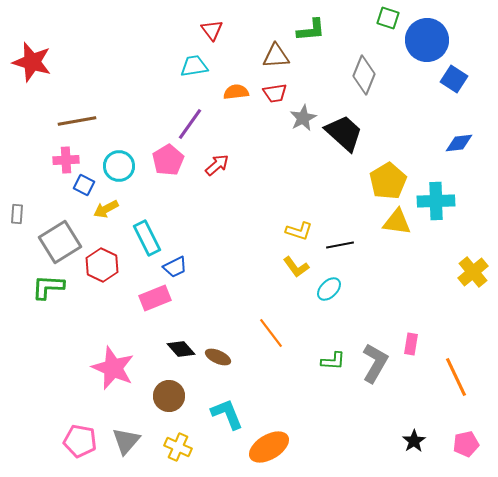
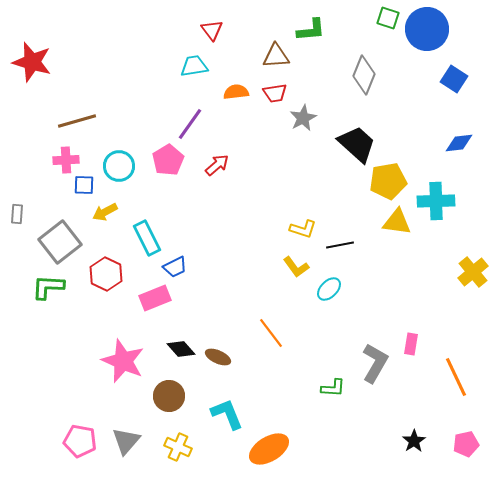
blue circle at (427, 40): moved 11 px up
brown line at (77, 121): rotated 6 degrees counterclockwise
black trapezoid at (344, 133): moved 13 px right, 11 px down
yellow pentagon at (388, 181): rotated 21 degrees clockwise
blue square at (84, 185): rotated 25 degrees counterclockwise
yellow arrow at (106, 209): moved 1 px left, 3 px down
yellow L-shape at (299, 231): moved 4 px right, 2 px up
gray square at (60, 242): rotated 6 degrees counterclockwise
red hexagon at (102, 265): moved 4 px right, 9 px down
green L-shape at (333, 361): moved 27 px down
pink star at (113, 368): moved 10 px right, 7 px up
orange ellipse at (269, 447): moved 2 px down
